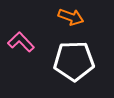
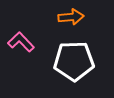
orange arrow: rotated 25 degrees counterclockwise
